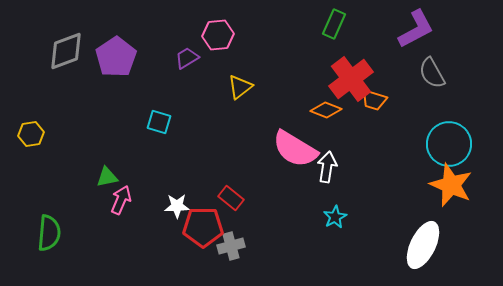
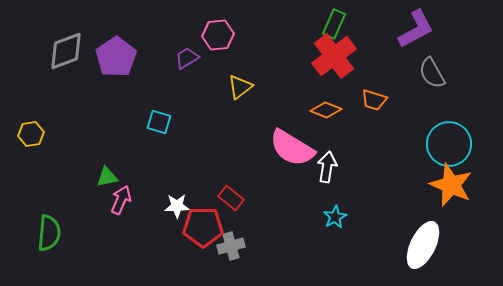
red cross: moved 17 px left, 23 px up
pink semicircle: moved 3 px left, 1 px up
